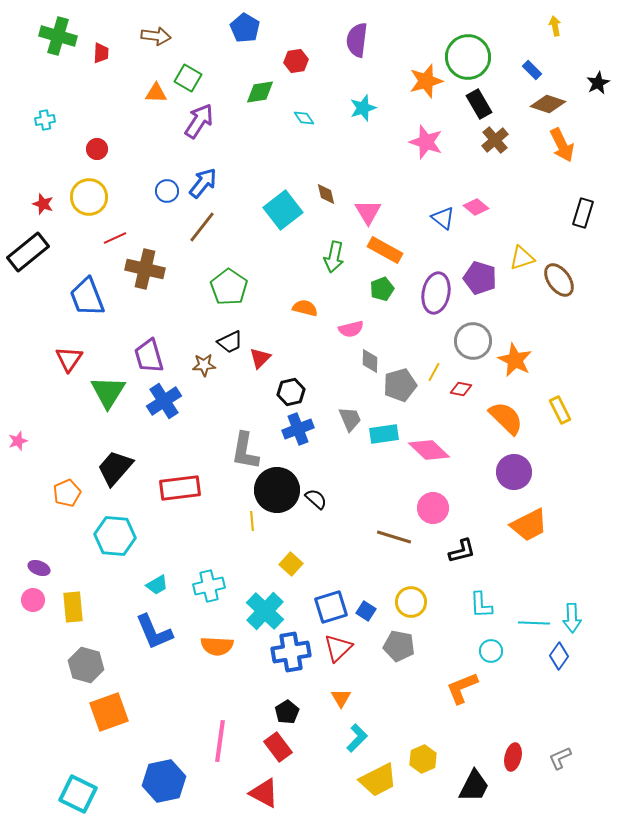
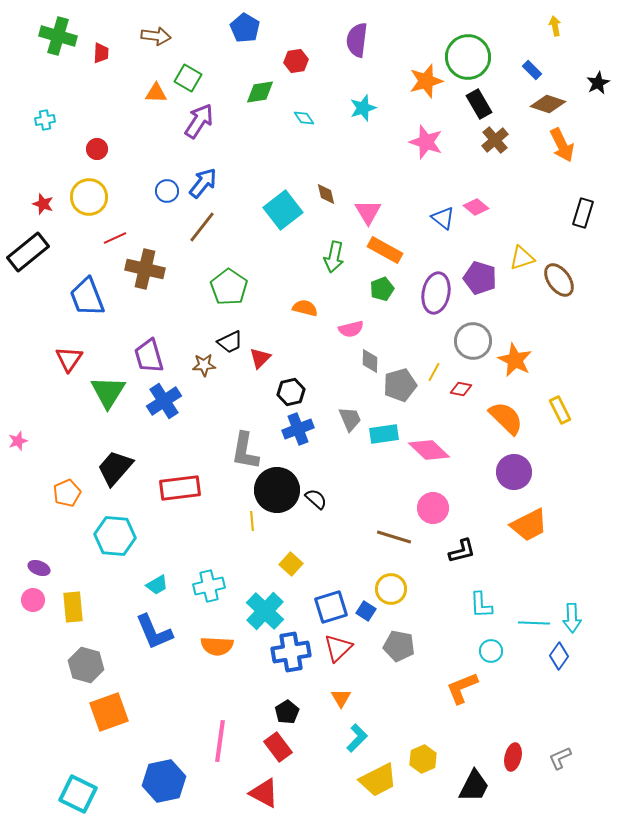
yellow circle at (411, 602): moved 20 px left, 13 px up
